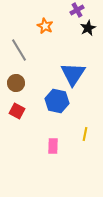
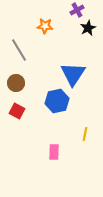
orange star: rotated 21 degrees counterclockwise
blue hexagon: rotated 25 degrees counterclockwise
pink rectangle: moved 1 px right, 6 px down
